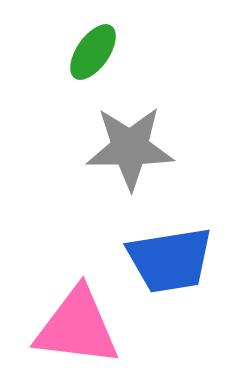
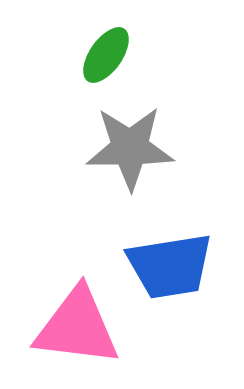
green ellipse: moved 13 px right, 3 px down
blue trapezoid: moved 6 px down
